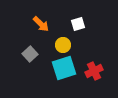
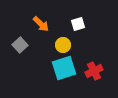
gray square: moved 10 px left, 9 px up
